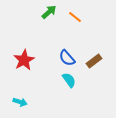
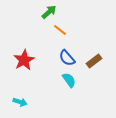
orange line: moved 15 px left, 13 px down
